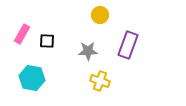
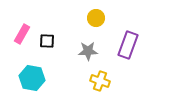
yellow circle: moved 4 px left, 3 px down
